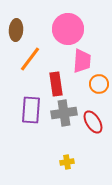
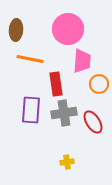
orange line: rotated 64 degrees clockwise
